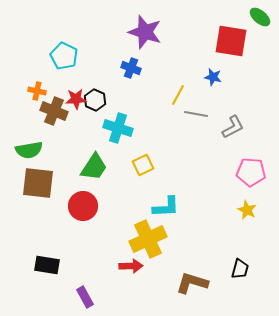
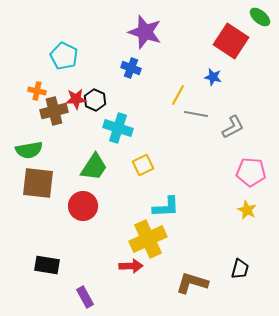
red square: rotated 24 degrees clockwise
brown cross: rotated 36 degrees counterclockwise
